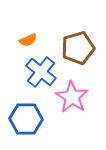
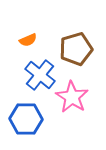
brown pentagon: moved 2 px left, 1 px down
blue cross: moved 1 px left, 3 px down
